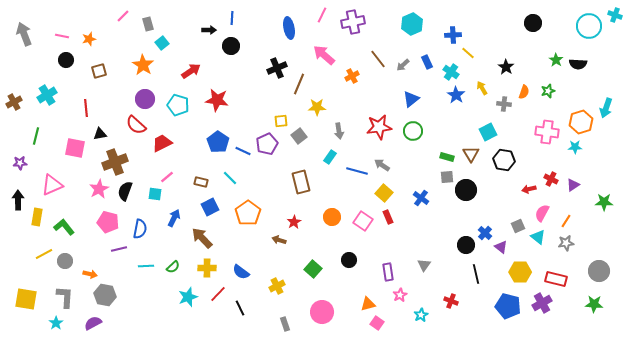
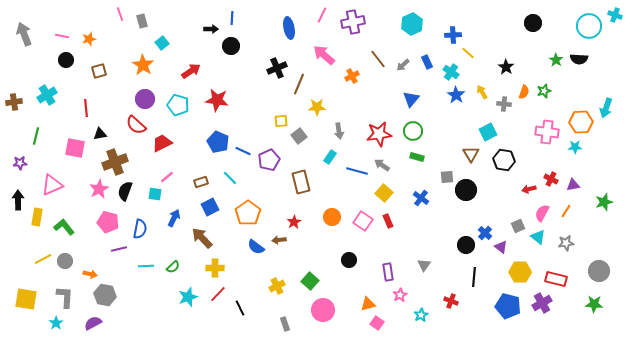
pink line at (123, 16): moved 3 px left, 2 px up; rotated 64 degrees counterclockwise
gray rectangle at (148, 24): moved 6 px left, 3 px up
black arrow at (209, 30): moved 2 px right, 1 px up
black semicircle at (578, 64): moved 1 px right, 5 px up
yellow arrow at (482, 88): moved 4 px down
green star at (548, 91): moved 4 px left
blue triangle at (411, 99): rotated 12 degrees counterclockwise
brown cross at (14, 102): rotated 21 degrees clockwise
orange hexagon at (581, 122): rotated 15 degrees clockwise
red star at (379, 127): moved 7 px down
blue pentagon at (218, 142): rotated 10 degrees counterclockwise
purple pentagon at (267, 144): moved 2 px right, 16 px down
green rectangle at (447, 157): moved 30 px left
brown rectangle at (201, 182): rotated 32 degrees counterclockwise
purple triangle at (573, 185): rotated 24 degrees clockwise
green star at (604, 202): rotated 18 degrees counterclockwise
red rectangle at (388, 217): moved 4 px down
orange line at (566, 221): moved 10 px up
brown arrow at (279, 240): rotated 24 degrees counterclockwise
yellow line at (44, 254): moved 1 px left, 5 px down
yellow cross at (207, 268): moved 8 px right
green square at (313, 269): moved 3 px left, 12 px down
blue semicircle at (241, 272): moved 15 px right, 25 px up
black line at (476, 274): moved 2 px left, 3 px down; rotated 18 degrees clockwise
pink circle at (322, 312): moved 1 px right, 2 px up
